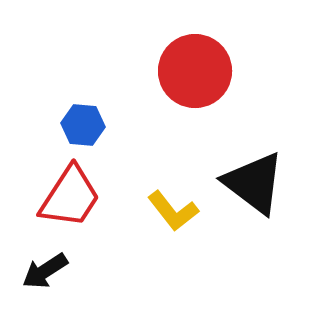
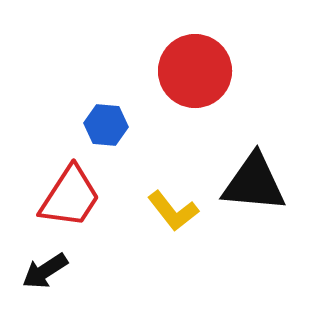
blue hexagon: moved 23 px right
black triangle: rotated 32 degrees counterclockwise
